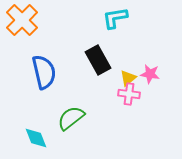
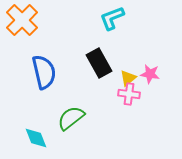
cyan L-shape: moved 3 px left; rotated 12 degrees counterclockwise
black rectangle: moved 1 px right, 3 px down
